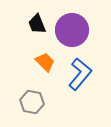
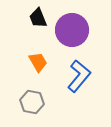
black trapezoid: moved 1 px right, 6 px up
orange trapezoid: moved 7 px left; rotated 15 degrees clockwise
blue L-shape: moved 1 px left, 2 px down
